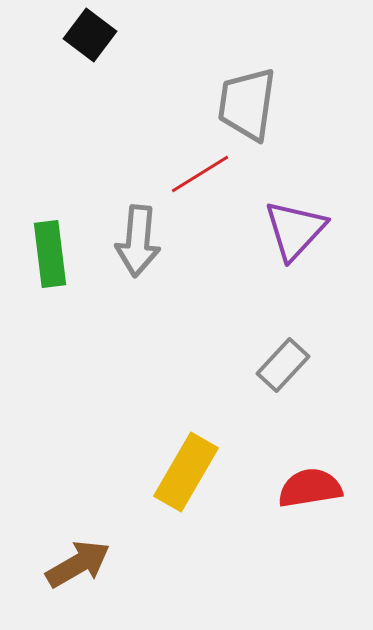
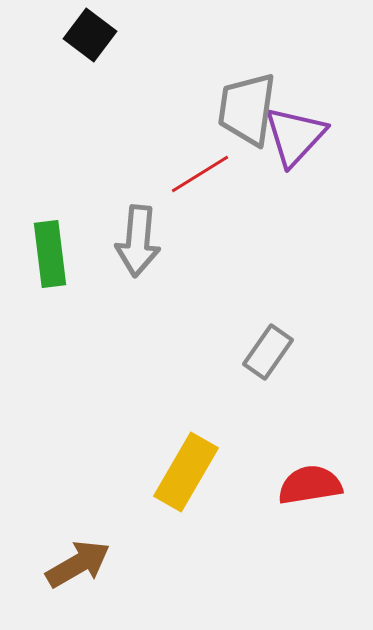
gray trapezoid: moved 5 px down
purple triangle: moved 94 px up
gray rectangle: moved 15 px left, 13 px up; rotated 8 degrees counterclockwise
red semicircle: moved 3 px up
